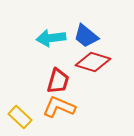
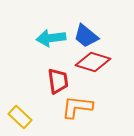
red trapezoid: rotated 24 degrees counterclockwise
orange L-shape: moved 18 px right; rotated 16 degrees counterclockwise
